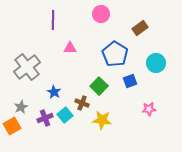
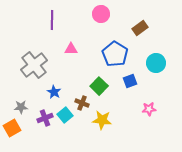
purple line: moved 1 px left
pink triangle: moved 1 px right, 1 px down
gray cross: moved 7 px right, 2 px up
gray star: rotated 24 degrees clockwise
orange square: moved 2 px down
